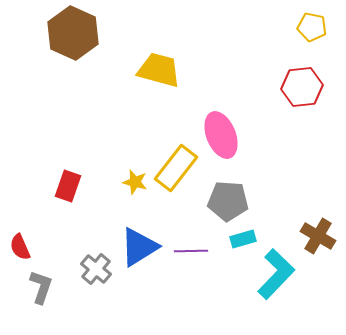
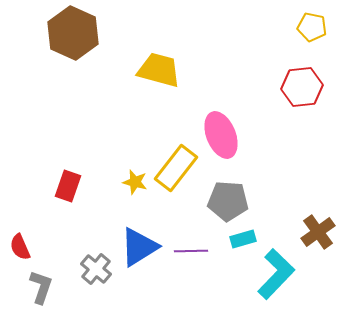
brown cross: moved 4 px up; rotated 24 degrees clockwise
